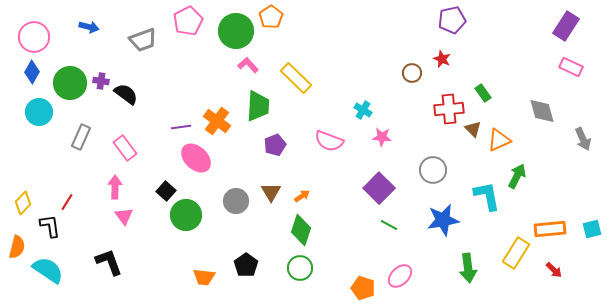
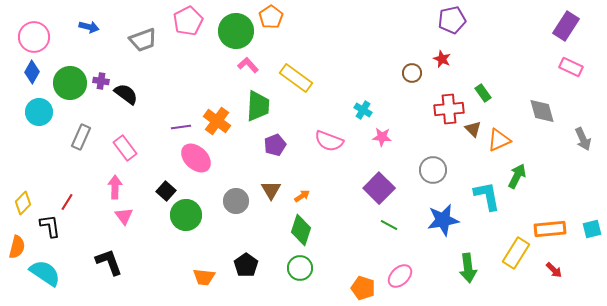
yellow rectangle at (296, 78): rotated 8 degrees counterclockwise
brown triangle at (271, 192): moved 2 px up
cyan semicircle at (48, 270): moved 3 px left, 3 px down
